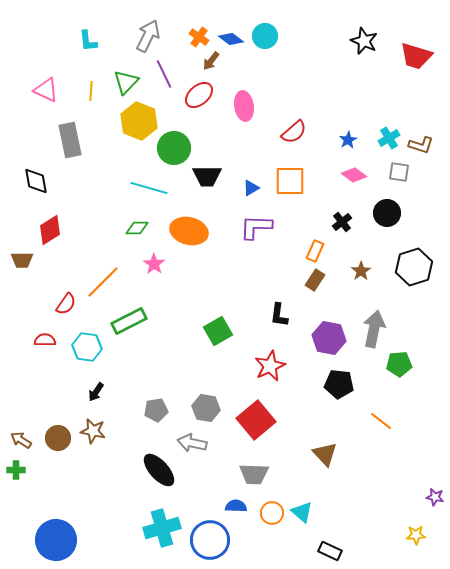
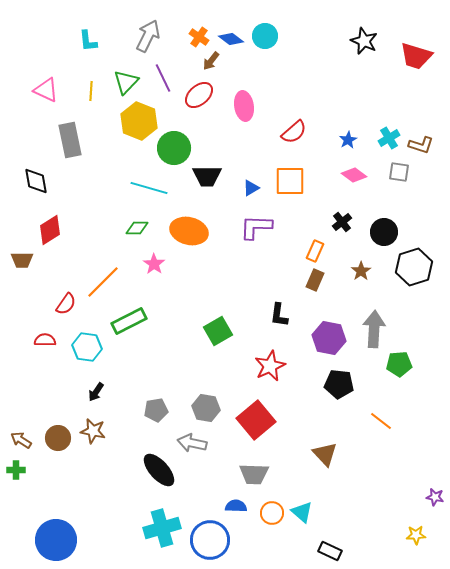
purple line at (164, 74): moved 1 px left, 4 px down
black circle at (387, 213): moved 3 px left, 19 px down
brown rectangle at (315, 280): rotated 10 degrees counterclockwise
gray arrow at (374, 329): rotated 9 degrees counterclockwise
